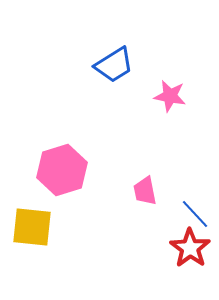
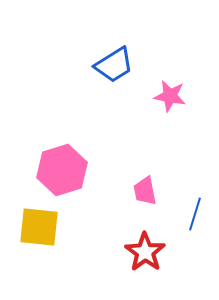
blue line: rotated 60 degrees clockwise
yellow square: moved 7 px right
red star: moved 45 px left, 4 px down
